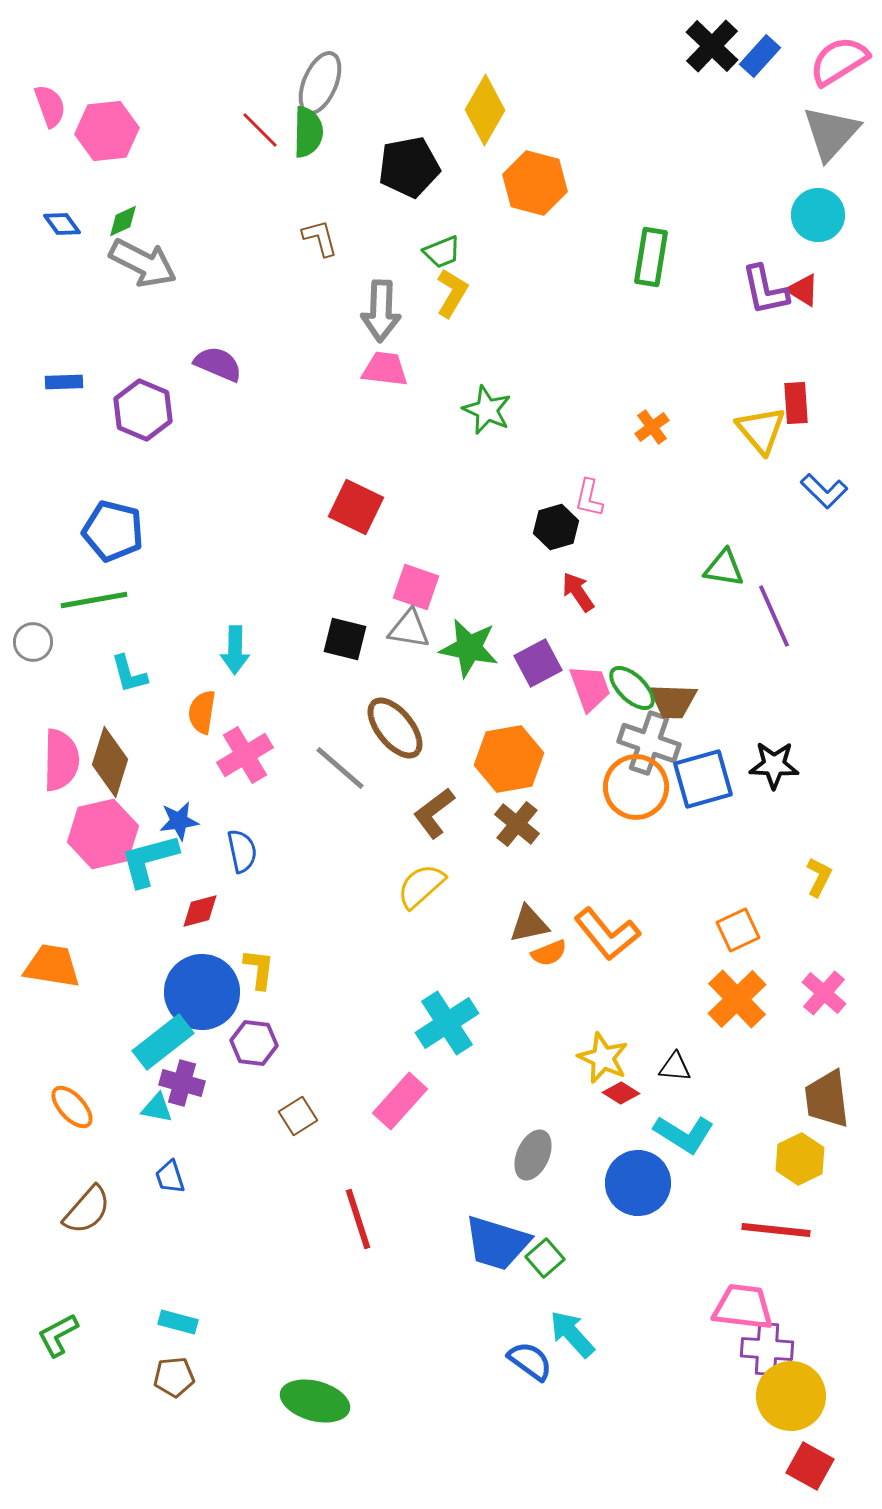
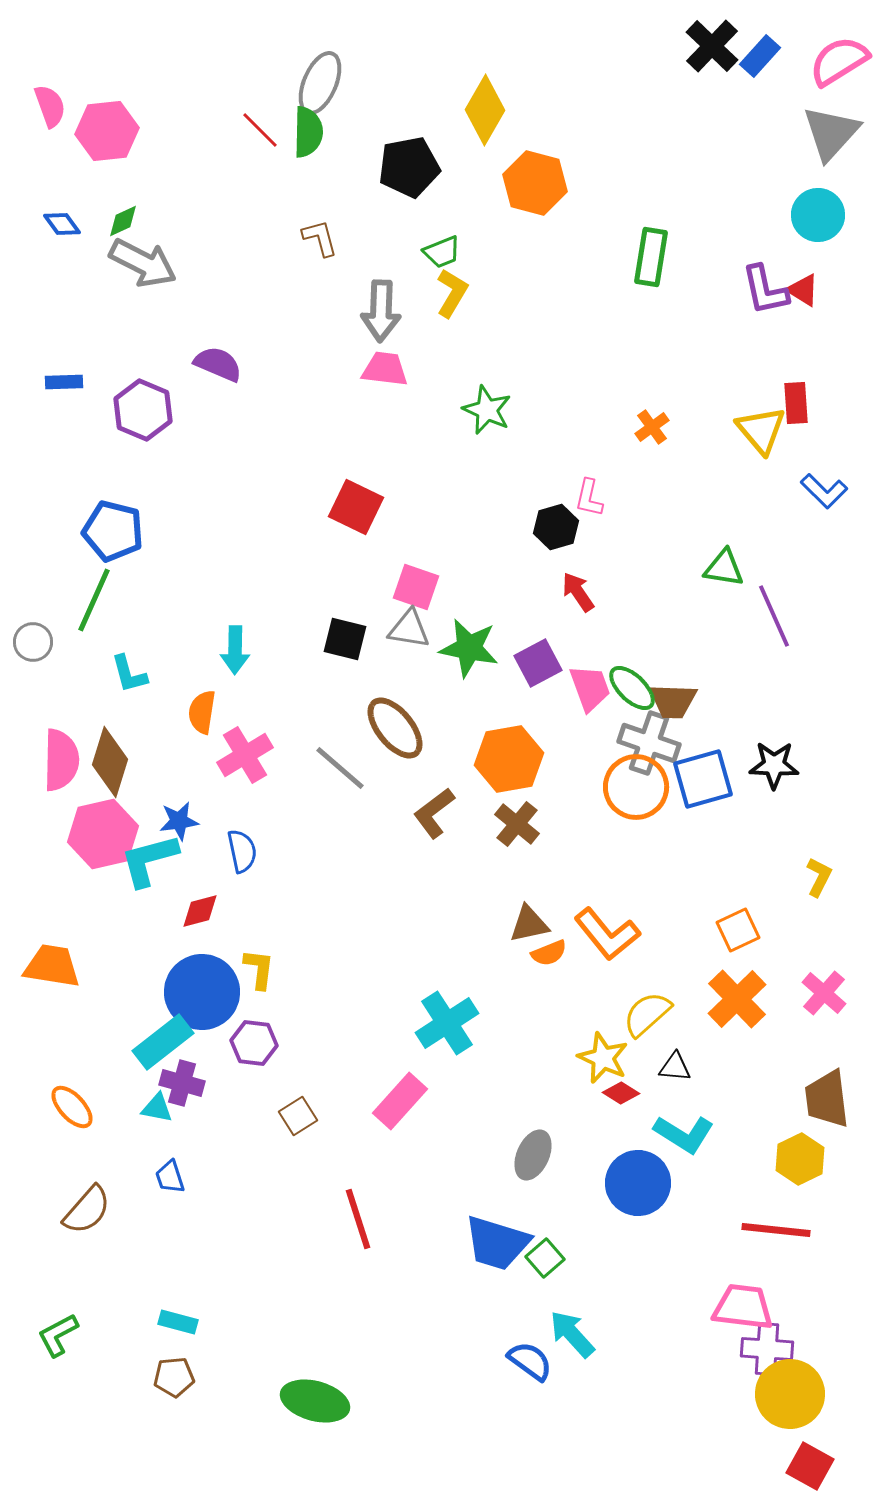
green line at (94, 600): rotated 56 degrees counterclockwise
yellow semicircle at (421, 886): moved 226 px right, 128 px down
yellow circle at (791, 1396): moved 1 px left, 2 px up
